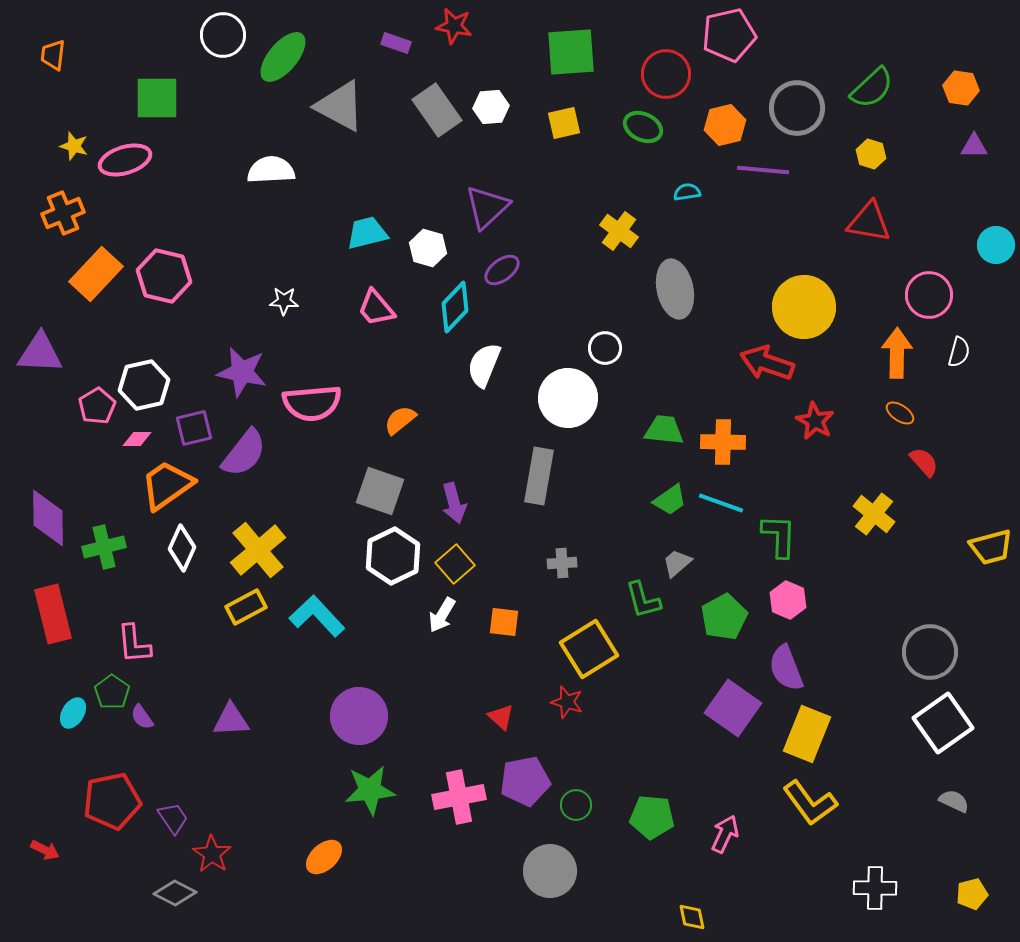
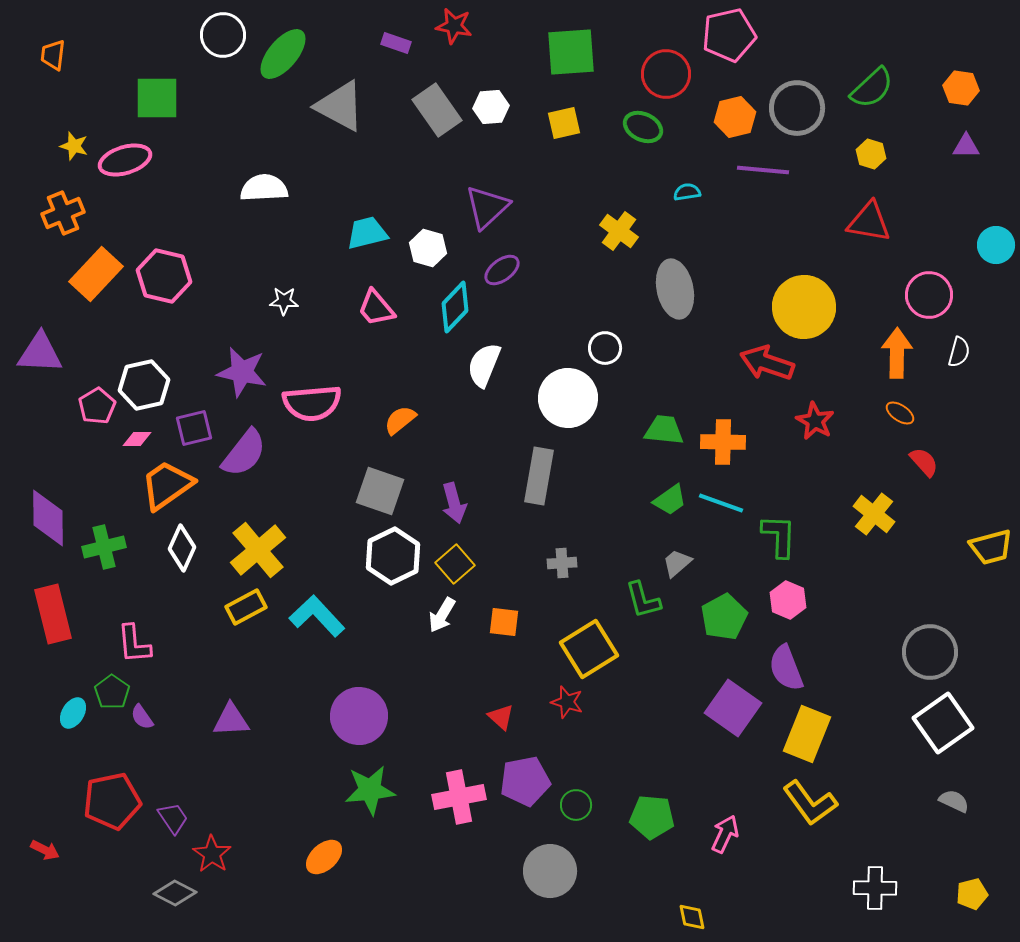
green ellipse at (283, 57): moved 3 px up
orange hexagon at (725, 125): moved 10 px right, 8 px up
purple triangle at (974, 146): moved 8 px left
white semicircle at (271, 170): moved 7 px left, 18 px down
